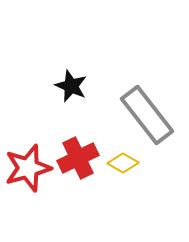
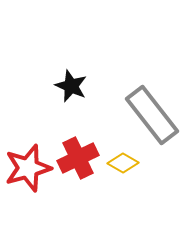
gray rectangle: moved 5 px right
